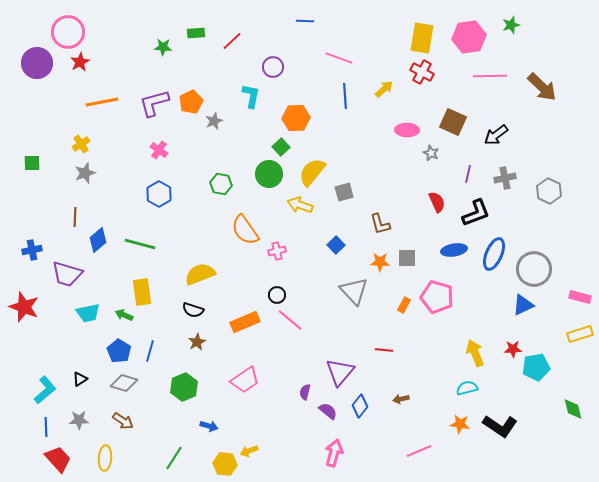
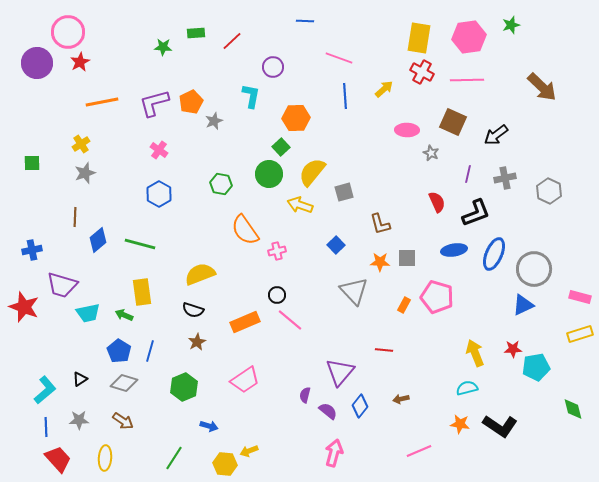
yellow rectangle at (422, 38): moved 3 px left
pink line at (490, 76): moved 23 px left, 4 px down
purple trapezoid at (67, 274): moved 5 px left, 11 px down
purple semicircle at (305, 392): moved 3 px down
